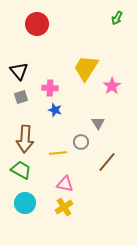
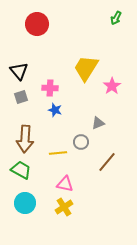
green arrow: moved 1 px left
gray triangle: rotated 40 degrees clockwise
